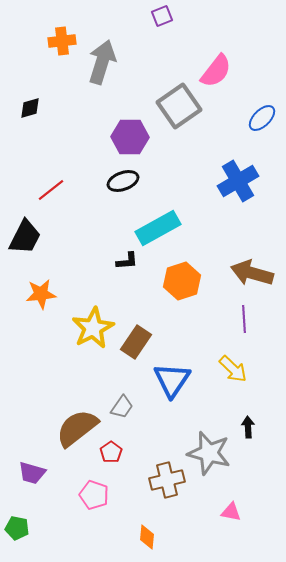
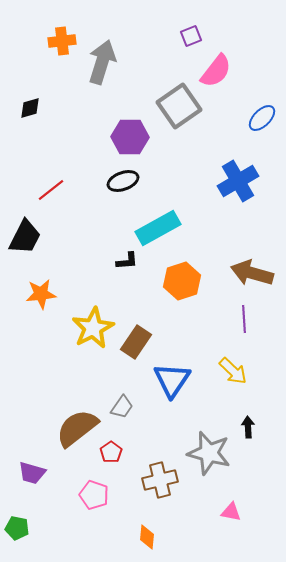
purple square: moved 29 px right, 20 px down
yellow arrow: moved 2 px down
brown cross: moved 7 px left
